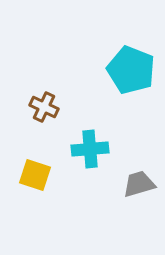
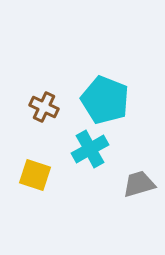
cyan pentagon: moved 26 px left, 30 px down
cyan cross: rotated 24 degrees counterclockwise
